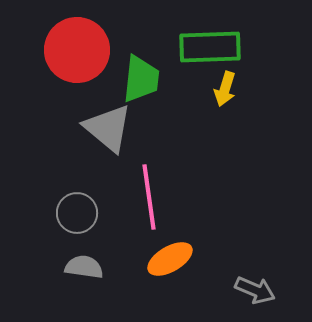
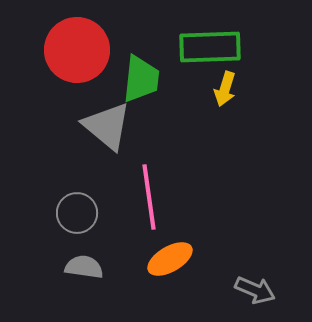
gray triangle: moved 1 px left, 2 px up
